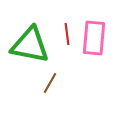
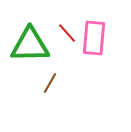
red line: moved 1 px up; rotated 35 degrees counterclockwise
green triangle: rotated 12 degrees counterclockwise
